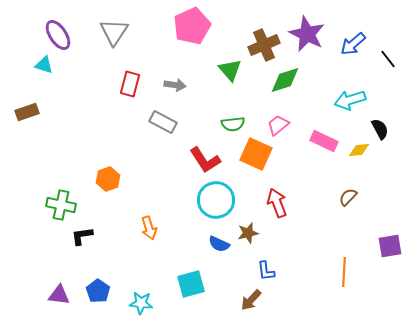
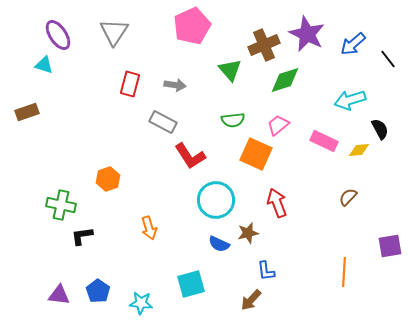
green semicircle: moved 4 px up
red L-shape: moved 15 px left, 4 px up
